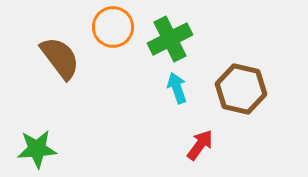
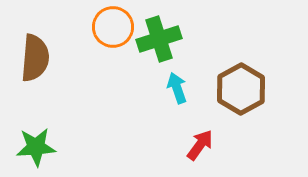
green cross: moved 11 px left; rotated 9 degrees clockwise
brown semicircle: moved 25 px left; rotated 42 degrees clockwise
brown hexagon: rotated 18 degrees clockwise
green star: moved 1 px left, 2 px up
